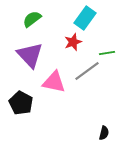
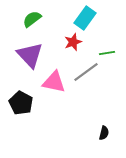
gray line: moved 1 px left, 1 px down
